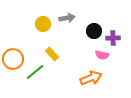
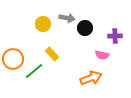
gray arrow: rotated 21 degrees clockwise
black circle: moved 9 px left, 3 px up
purple cross: moved 2 px right, 2 px up
green line: moved 1 px left, 1 px up
